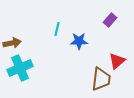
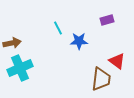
purple rectangle: moved 3 px left; rotated 32 degrees clockwise
cyan line: moved 1 px right, 1 px up; rotated 40 degrees counterclockwise
red triangle: rotated 42 degrees counterclockwise
